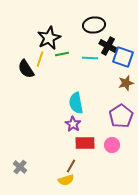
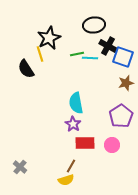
green line: moved 15 px right
yellow line: moved 5 px up; rotated 35 degrees counterclockwise
